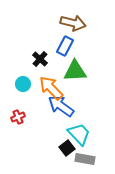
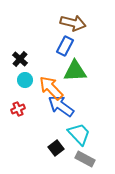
black cross: moved 20 px left
cyan circle: moved 2 px right, 4 px up
red cross: moved 8 px up
black square: moved 11 px left
gray rectangle: rotated 18 degrees clockwise
